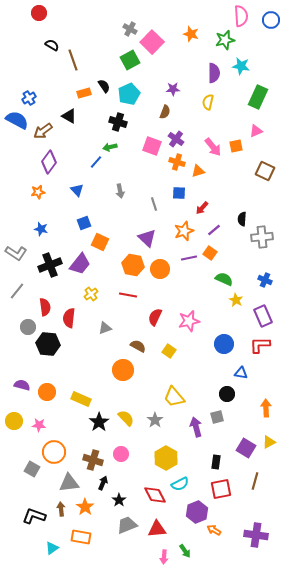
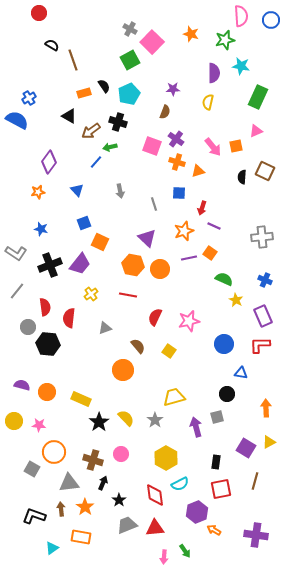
brown arrow at (43, 131): moved 48 px right
red arrow at (202, 208): rotated 24 degrees counterclockwise
black semicircle at (242, 219): moved 42 px up
purple line at (214, 230): moved 4 px up; rotated 64 degrees clockwise
brown semicircle at (138, 346): rotated 21 degrees clockwise
yellow trapezoid at (174, 397): rotated 115 degrees clockwise
red diamond at (155, 495): rotated 20 degrees clockwise
red triangle at (157, 529): moved 2 px left, 1 px up
